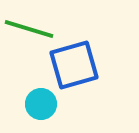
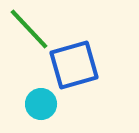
green line: rotated 30 degrees clockwise
